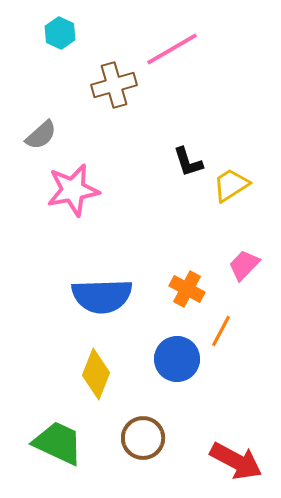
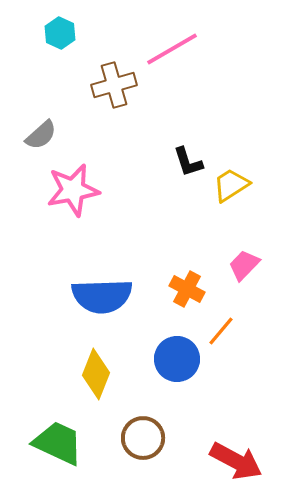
orange line: rotated 12 degrees clockwise
